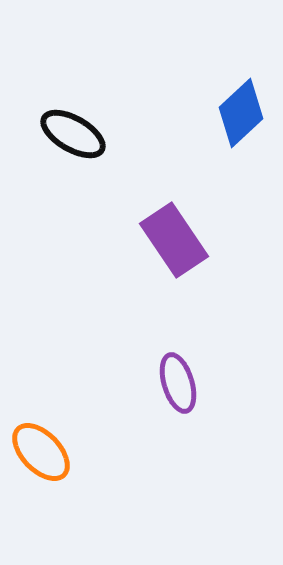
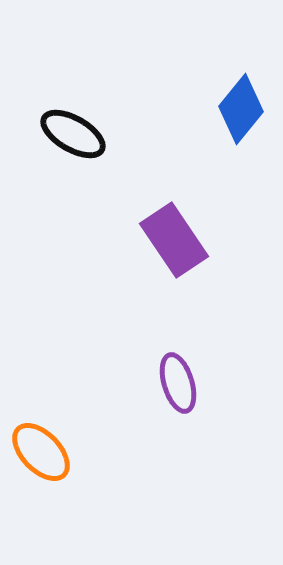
blue diamond: moved 4 px up; rotated 8 degrees counterclockwise
